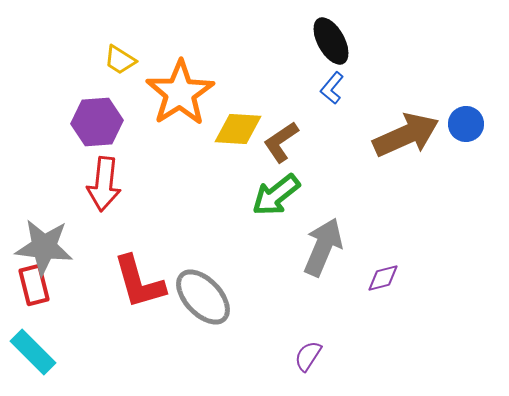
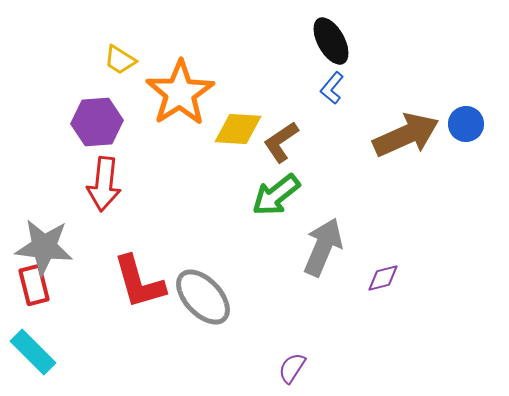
purple semicircle: moved 16 px left, 12 px down
